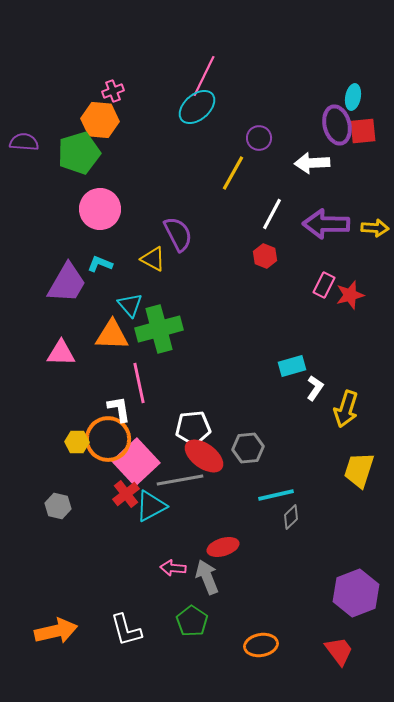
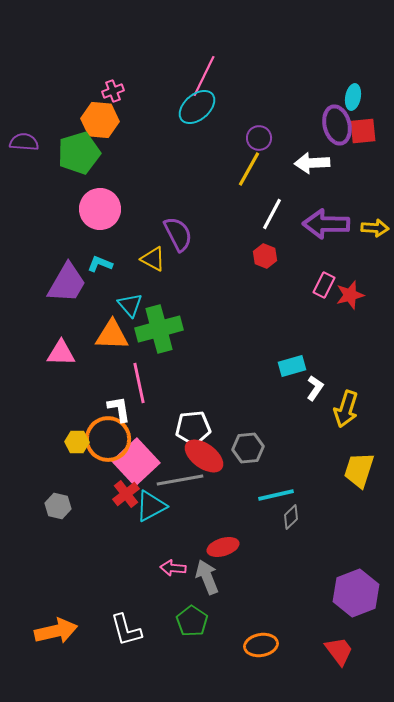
yellow line at (233, 173): moved 16 px right, 4 px up
